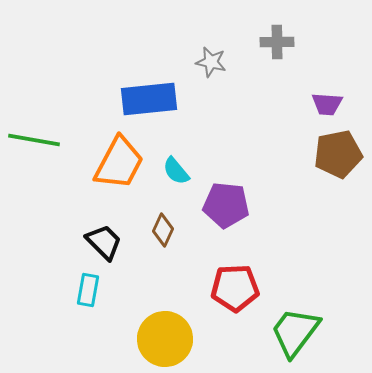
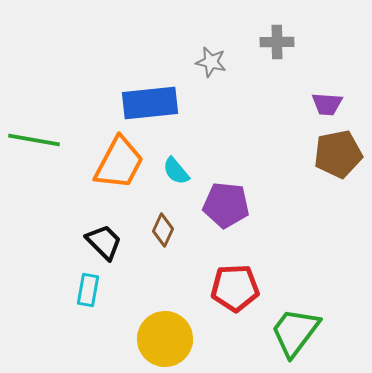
blue rectangle: moved 1 px right, 4 px down
